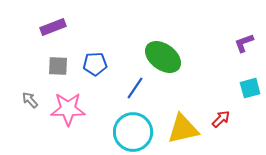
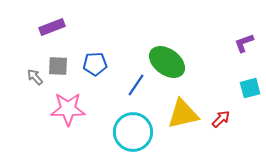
purple rectangle: moved 1 px left
green ellipse: moved 4 px right, 5 px down
blue line: moved 1 px right, 3 px up
gray arrow: moved 5 px right, 23 px up
yellow triangle: moved 15 px up
